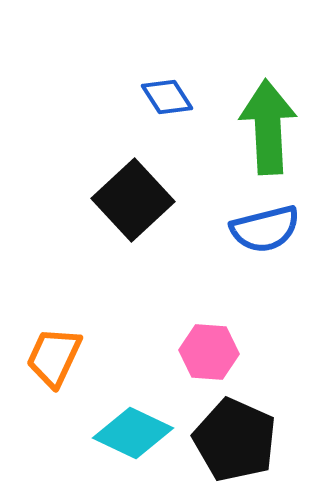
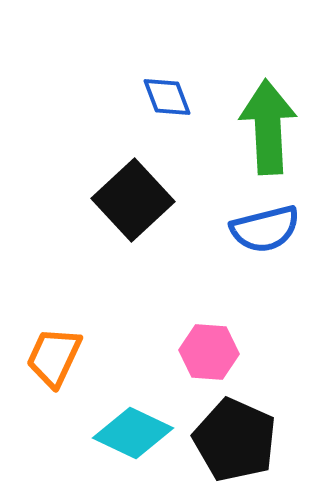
blue diamond: rotated 12 degrees clockwise
